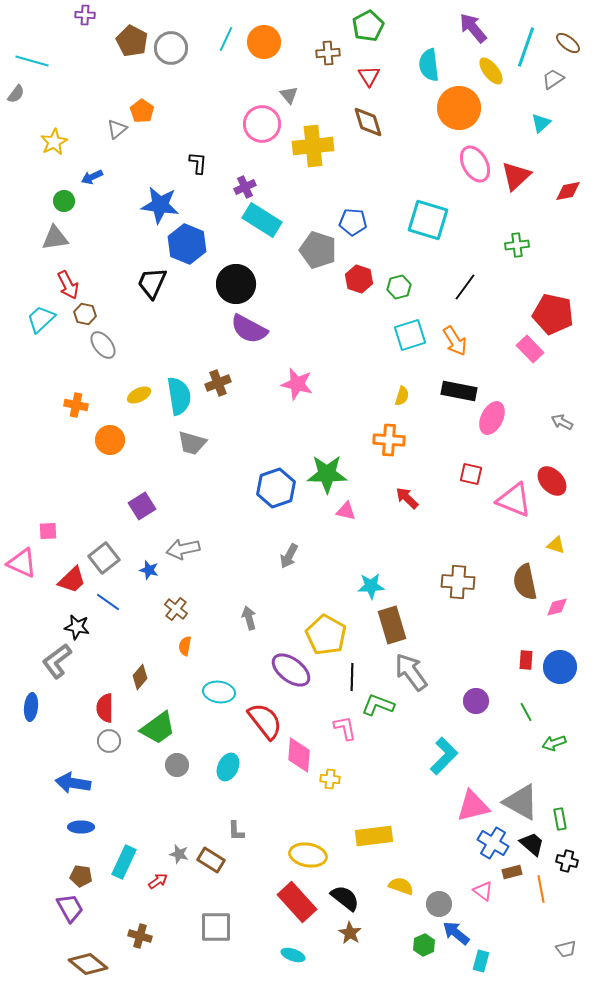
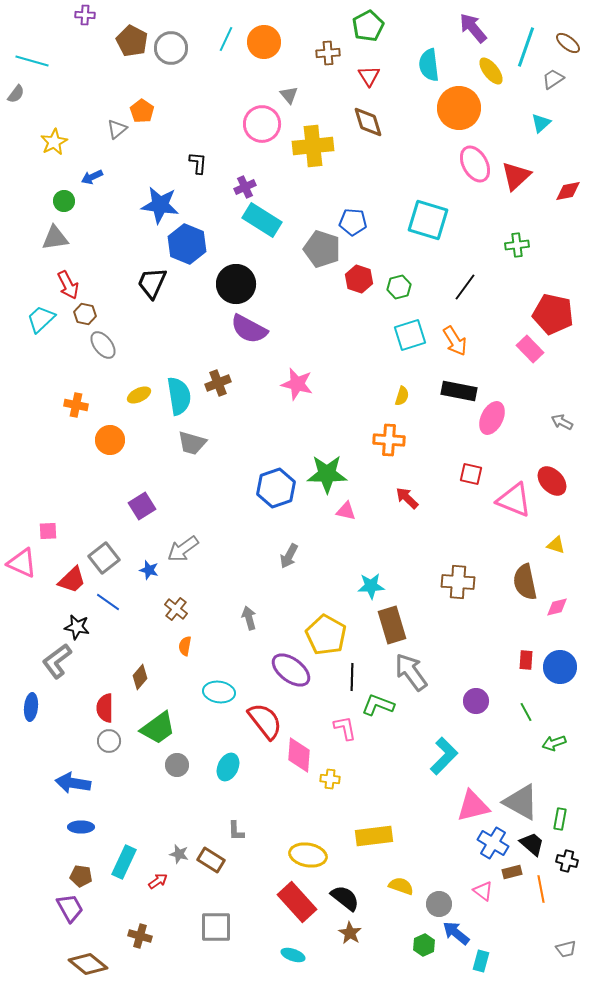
gray pentagon at (318, 250): moved 4 px right, 1 px up
gray arrow at (183, 549): rotated 24 degrees counterclockwise
green rectangle at (560, 819): rotated 20 degrees clockwise
